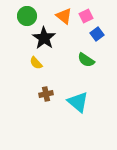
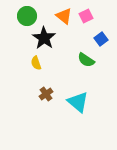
blue square: moved 4 px right, 5 px down
yellow semicircle: rotated 24 degrees clockwise
brown cross: rotated 24 degrees counterclockwise
